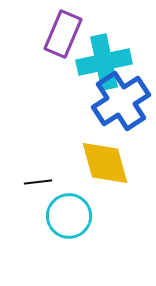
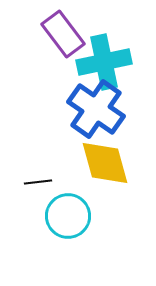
purple rectangle: rotated 60 degrees counterclockwise
blue cross: moved 25 px left, 8 px down; rotated 22 degrees counterclockwise
cyan circle: moved 1 px left
